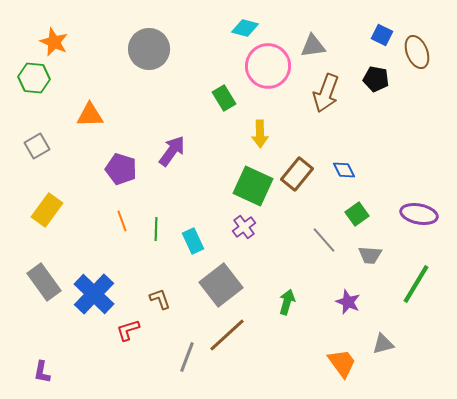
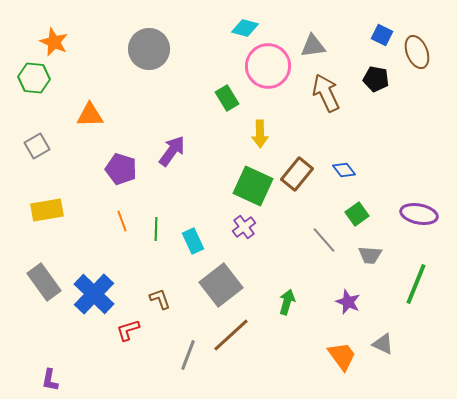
brown arrow at (326, 93): rotated 135 degrees clockwise
green rectangle at (224, 98): moved 3 px right
blue diamond at (344, 170): rotated 10 degrees counterclockwise
yellow rectangle at (47, 210): rotated 44 degrees clockwise
green line at (416, 284): rotated 9 degrees counterclockwise
brown line at (227, 335): moved 4 px right
gray triangle at (383, 344): rotated 40 degrees clockwise
gray line at (187, 357): moved 1 px right, 2 px up
orange trapezoid at (342, 363): moved 7 px up
purple L-shape at (42, 372): moved 8 px right, 8 px down
